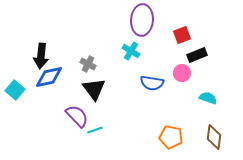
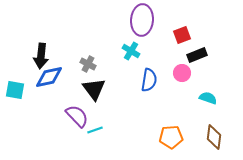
blue semicircle: moved 3 px left, 3 px up; rotated 90 degrees counterclockwise
cyan square: rotated 30 degrees counterclockwise
orange pentagon: rotated 15 degrees counterclockwise
